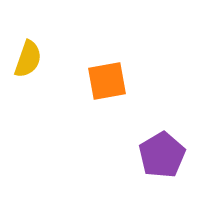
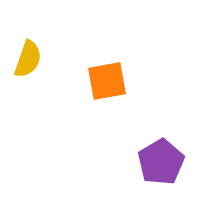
purple pentagon: moved 1 px left, 7 px down
